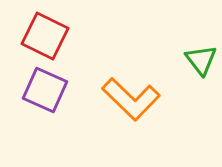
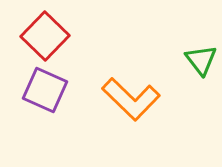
red square: rotated 18 degrees clockwise
